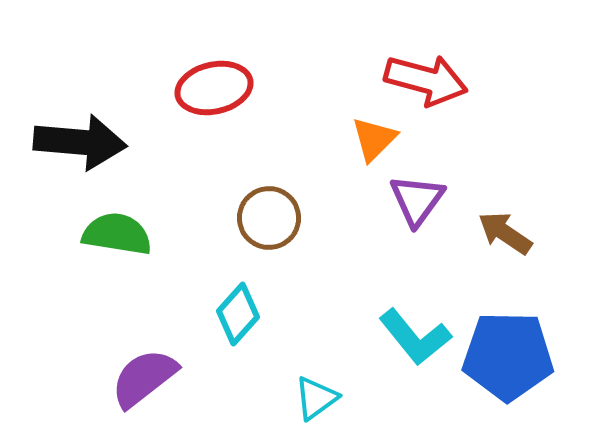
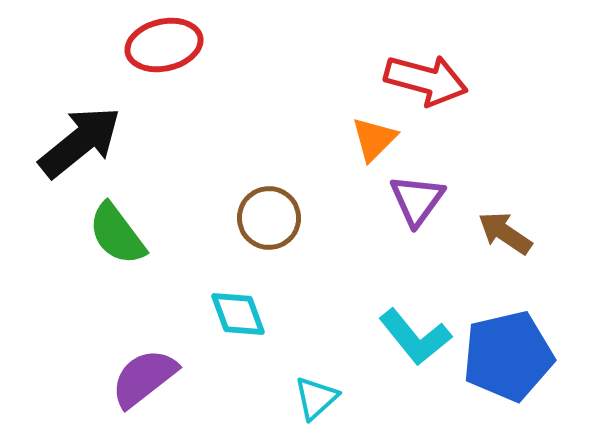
red ellipse: moved 50 px left, 43 px up
black arrow: rotated 44 degrees counterclockwise
green semicircle: rotated 136 degrees counterclockwise
cyan diamond: rotated 62 degrees counterclockwise
blue pentagon: rotated 14 degrees counterclockwise
cyan triangle: rotated 6 degrees counterclockwise
